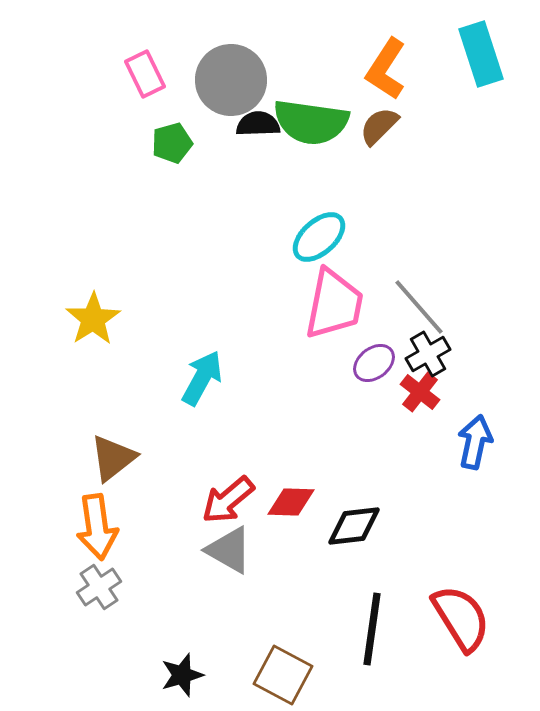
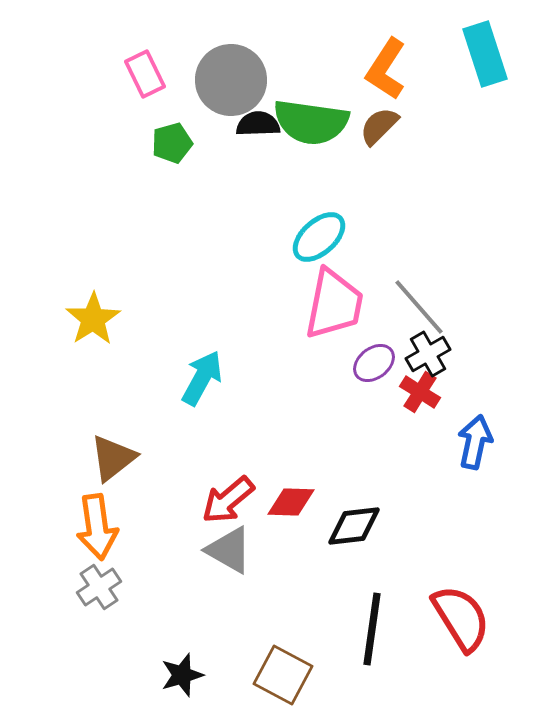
cyan rectangle: moved 4 px right
red cross: rotated 6 degrees counterclockwise
